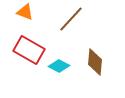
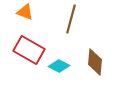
brown line: rotated 28 degrees counterclockwise
